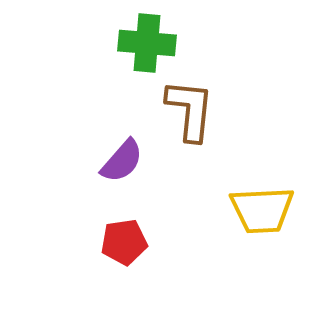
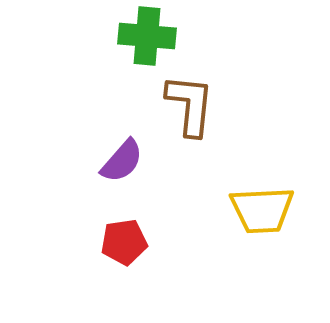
green cross: moved 7 px up
brown L-shape: moved 5 px up
